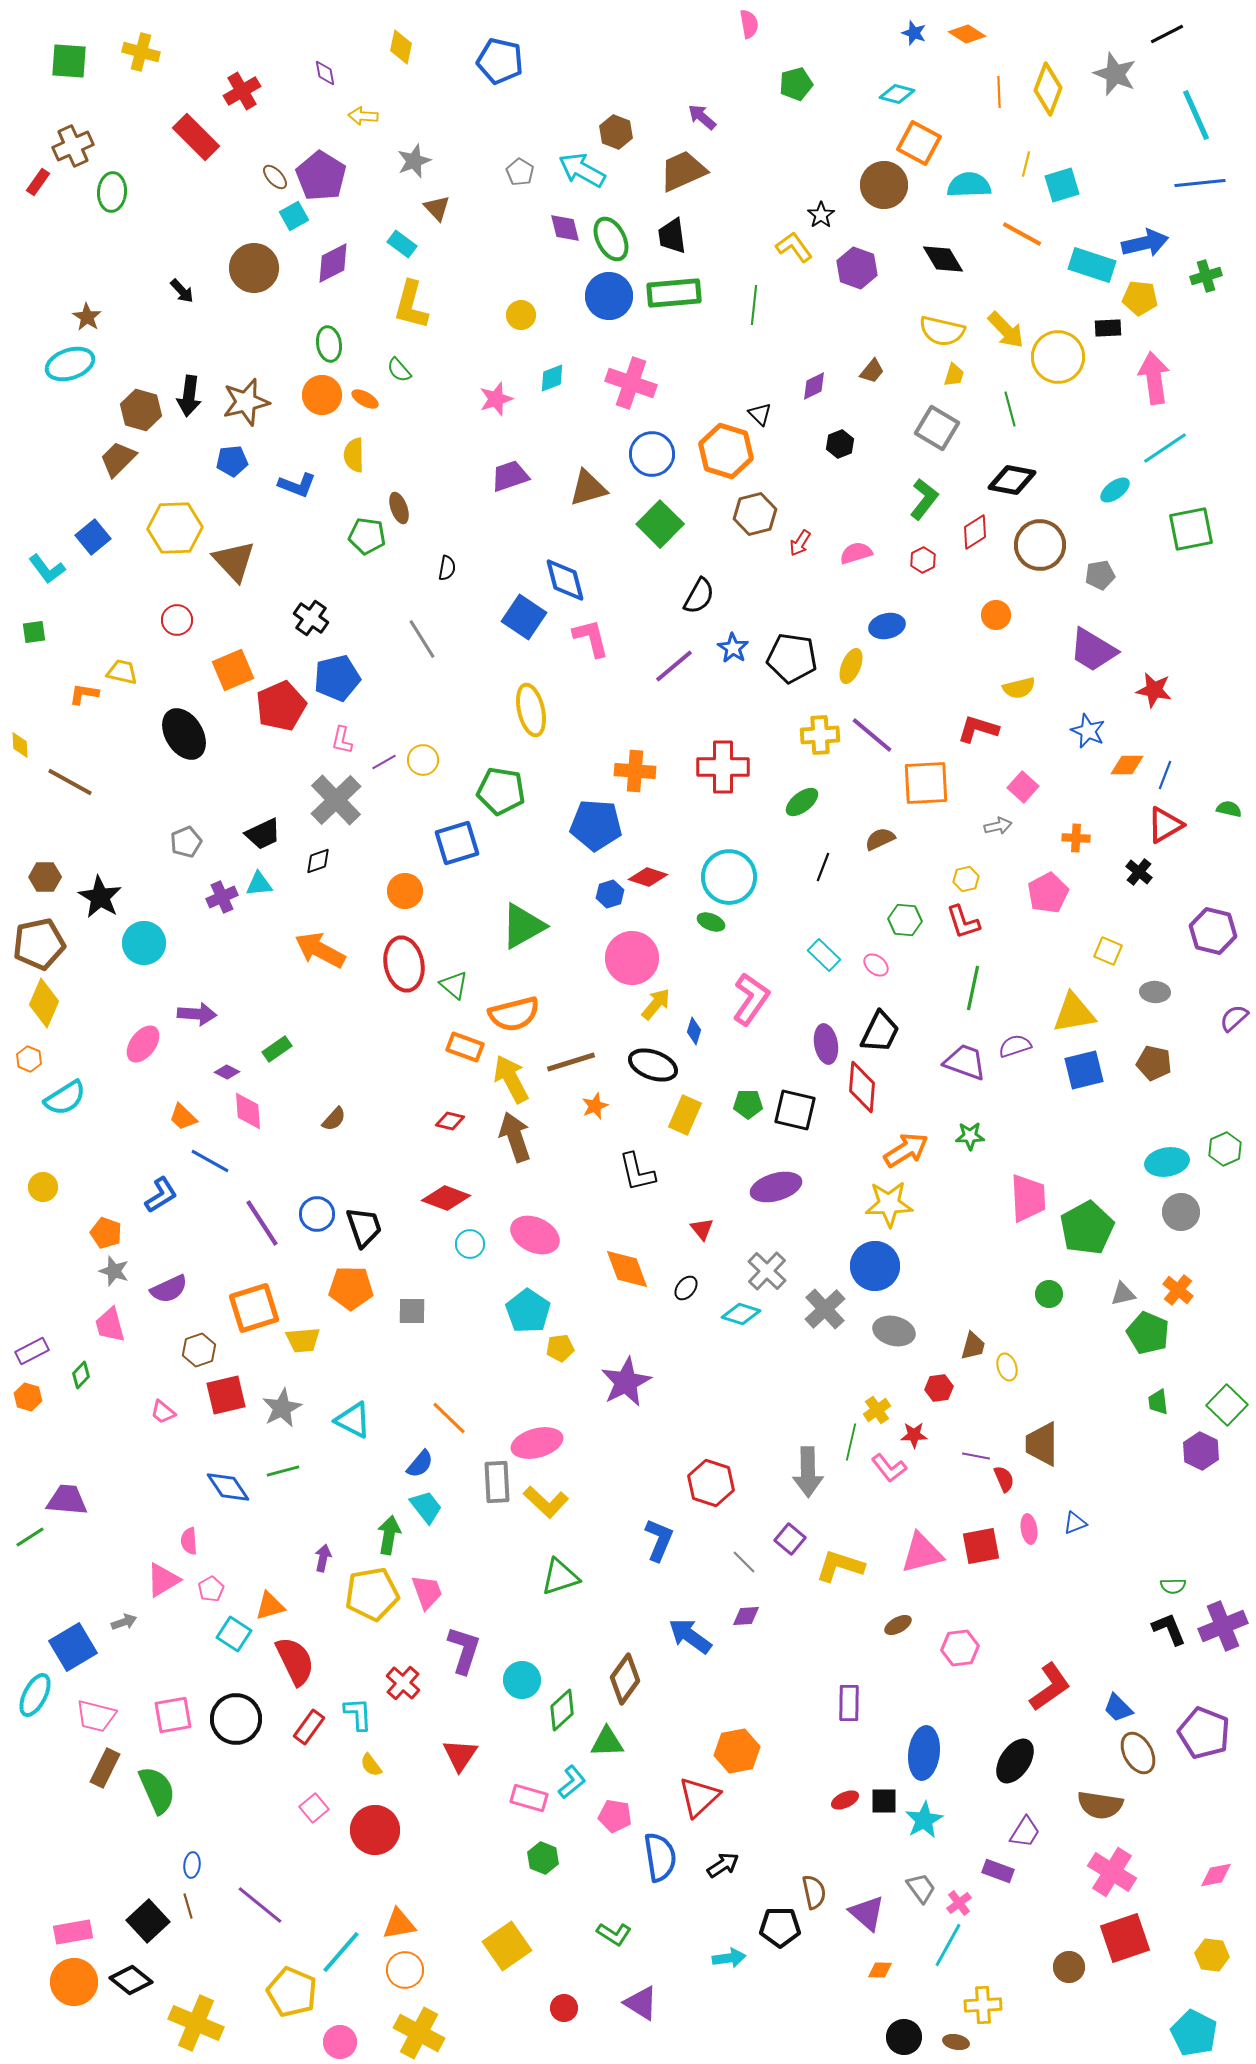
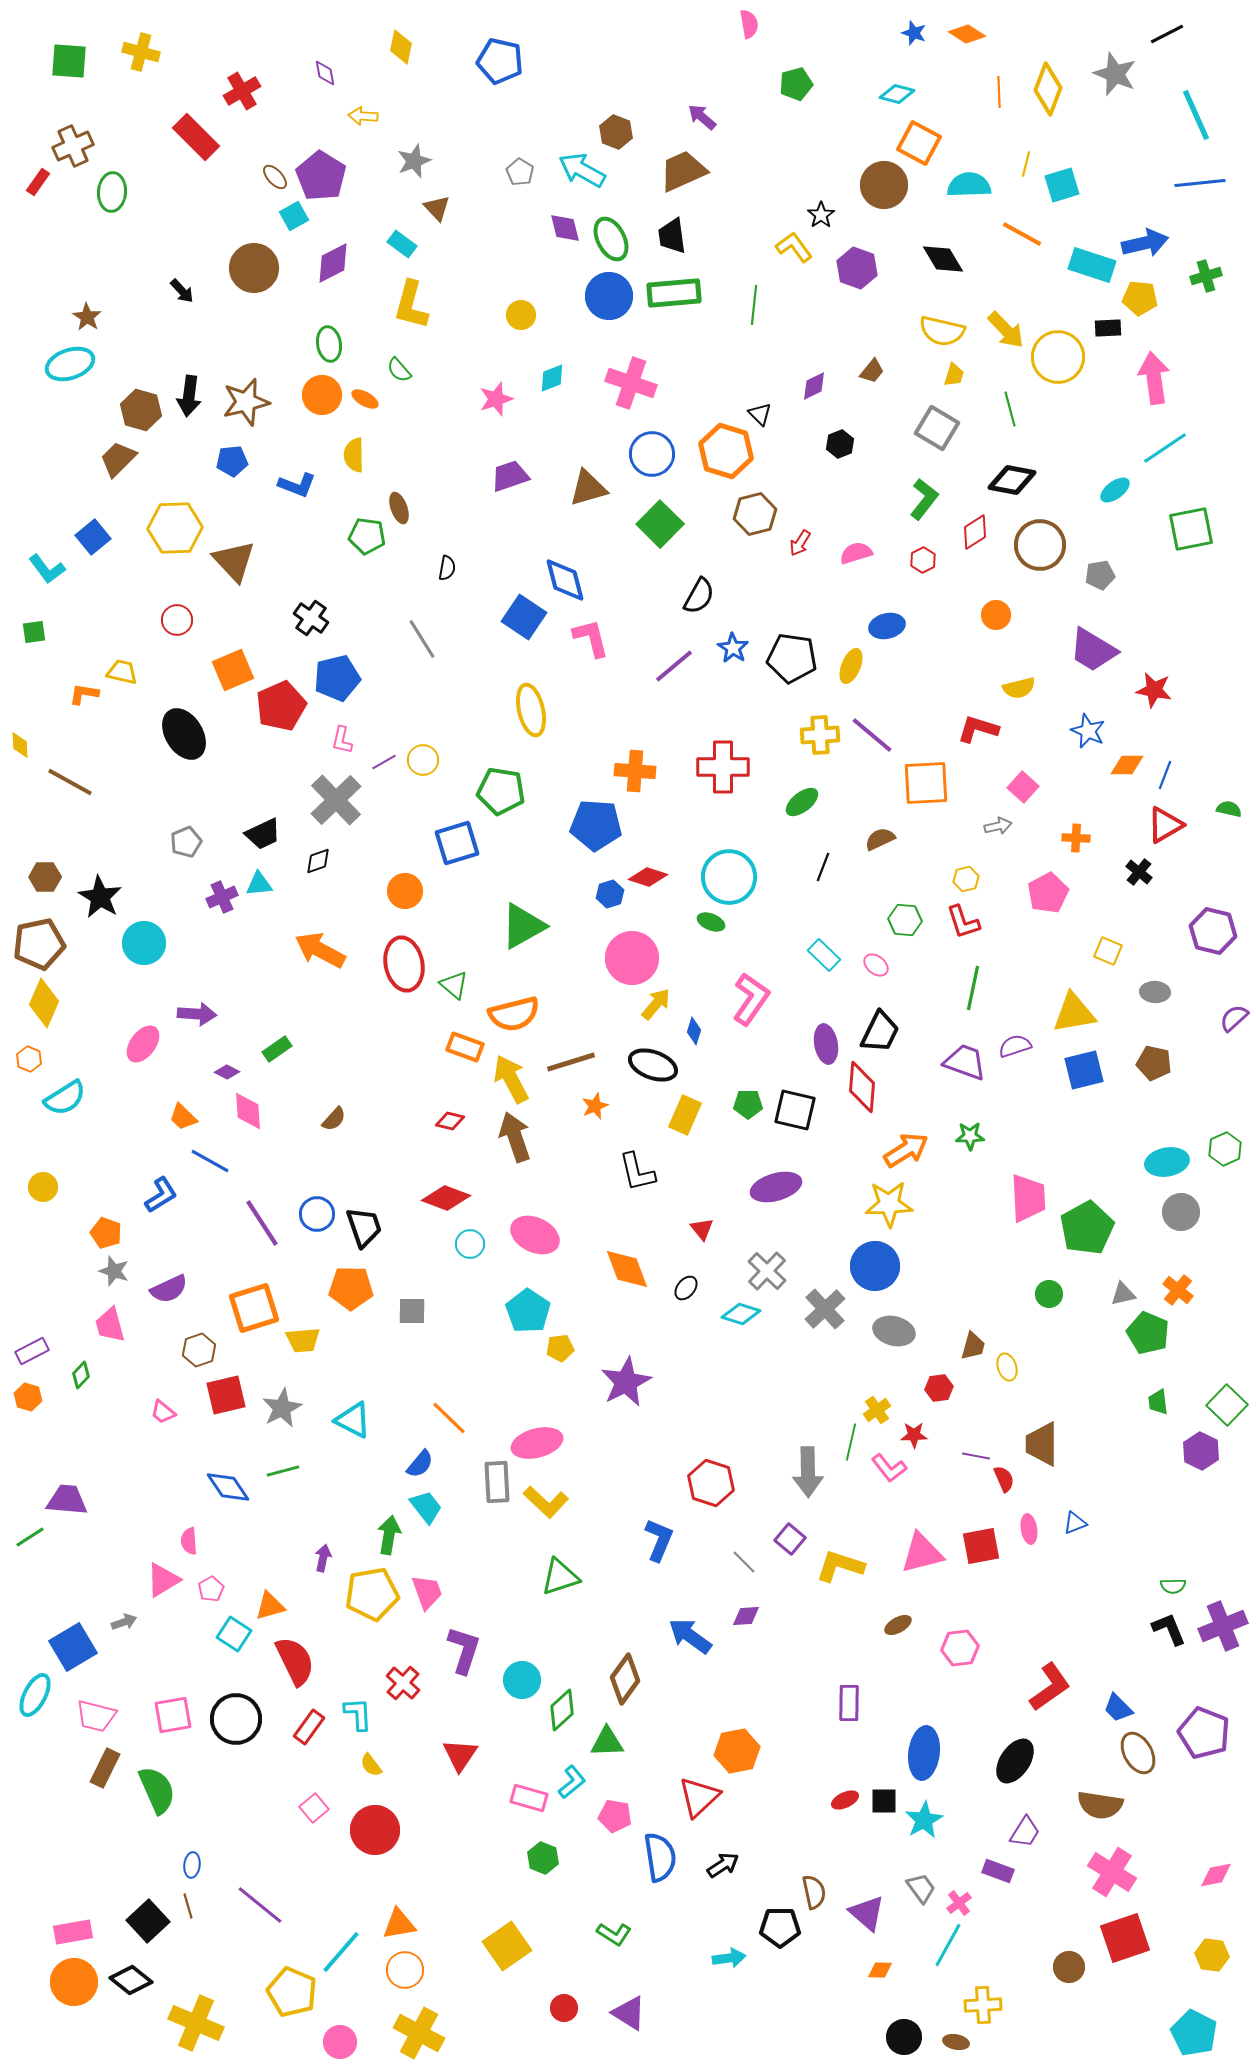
purple triangle at (641, 2003): moved 12 px left, 10 px down
